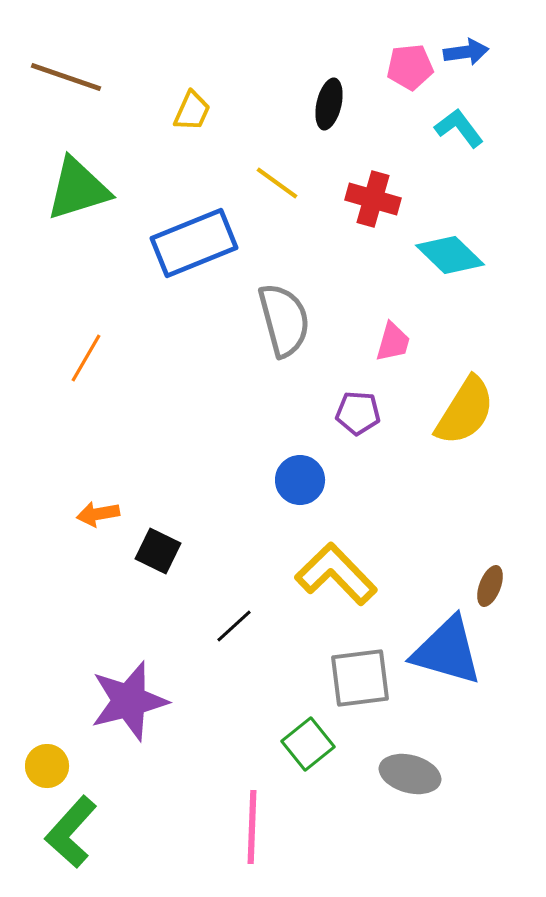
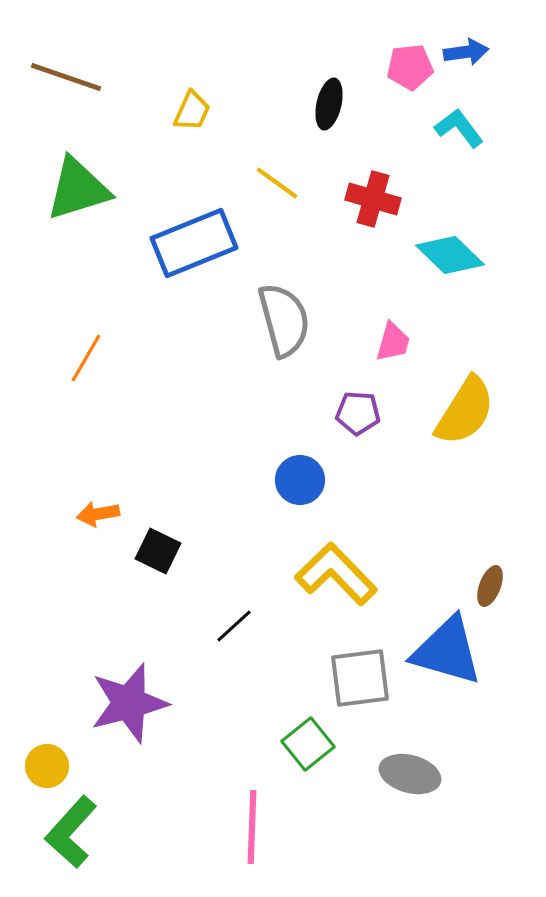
purple star: moved 2 px down
